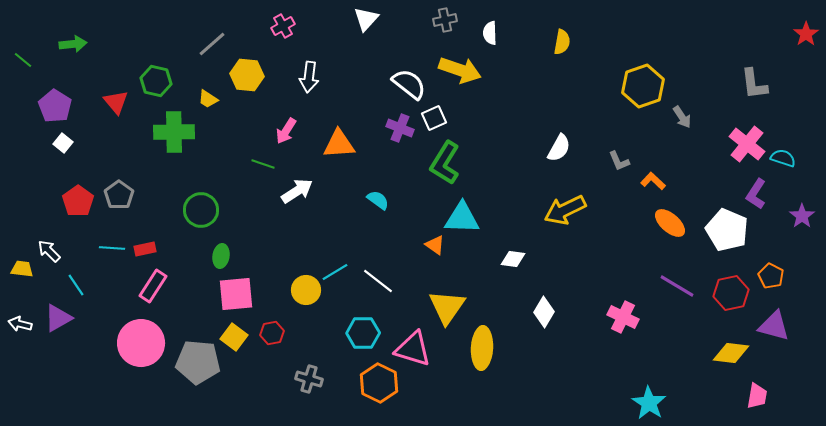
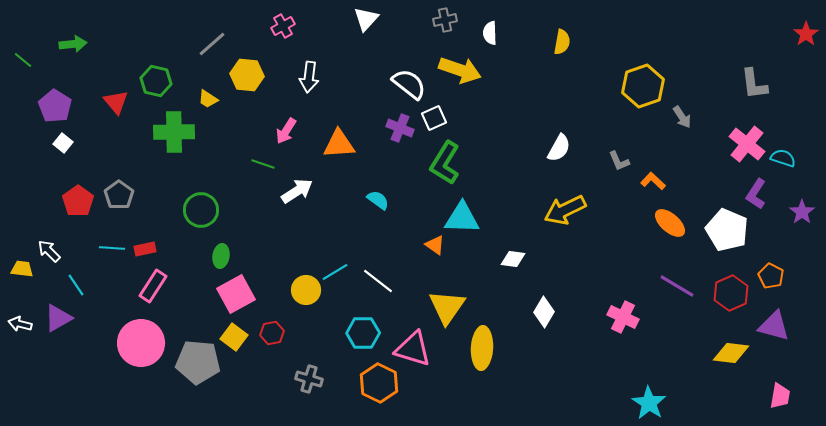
purple star at (802, 216): moved 4 px up
red hexagon at (731, 293): rotated 12 degrees counterclockwise
pink square at (236, 294): rotated 24 degrees counterclockwise
pink trapezoid at (757, 396): moved 23 px right
